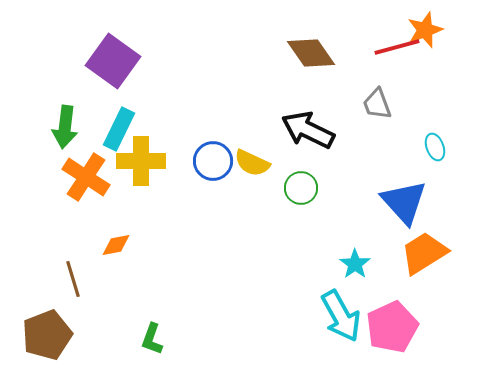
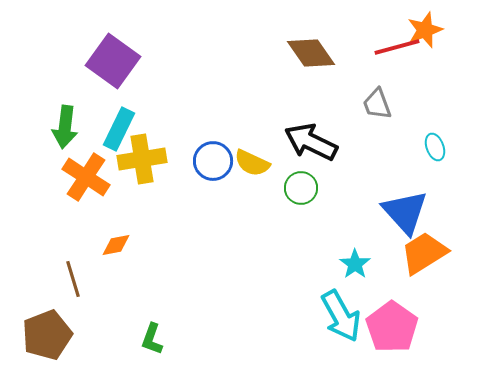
black arrow: moved 3 px right, 12 px down
yellow cross: moved 1 px right, 2 px up; rotated 9 degrees counterclockwise
blue triangle: moved 1 px right, 10 px down
pink pentagon: rotated 12 degrees counterclockwise
